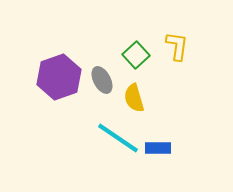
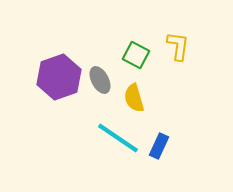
yellow L-shape: moved 1 px right
green square: rotated 20 degrees counterclockwise
gray ellipse: moved 2 px left
blue rectangle: moved 1 px right, 2 px up; rotated 65 degrees counterclockwise
